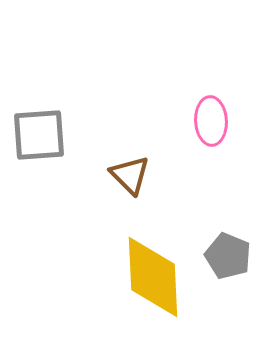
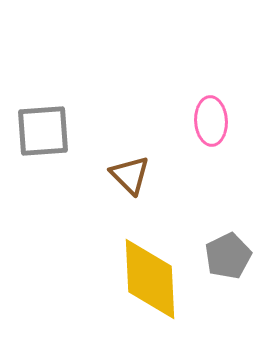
gray square: moved 4 px right, 4 px up
gray pentagon: rotated 24 degrees clockwise
yellow diamond: moved 3 px left, 2 px down
